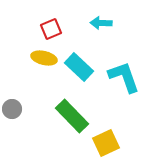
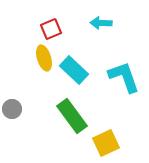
yellow ellipse: rotated 60 degrees clockwise
cyan rectangle: moved 5 px left, 3 px down
green rectangle: rotated 8 degrees clockwise
